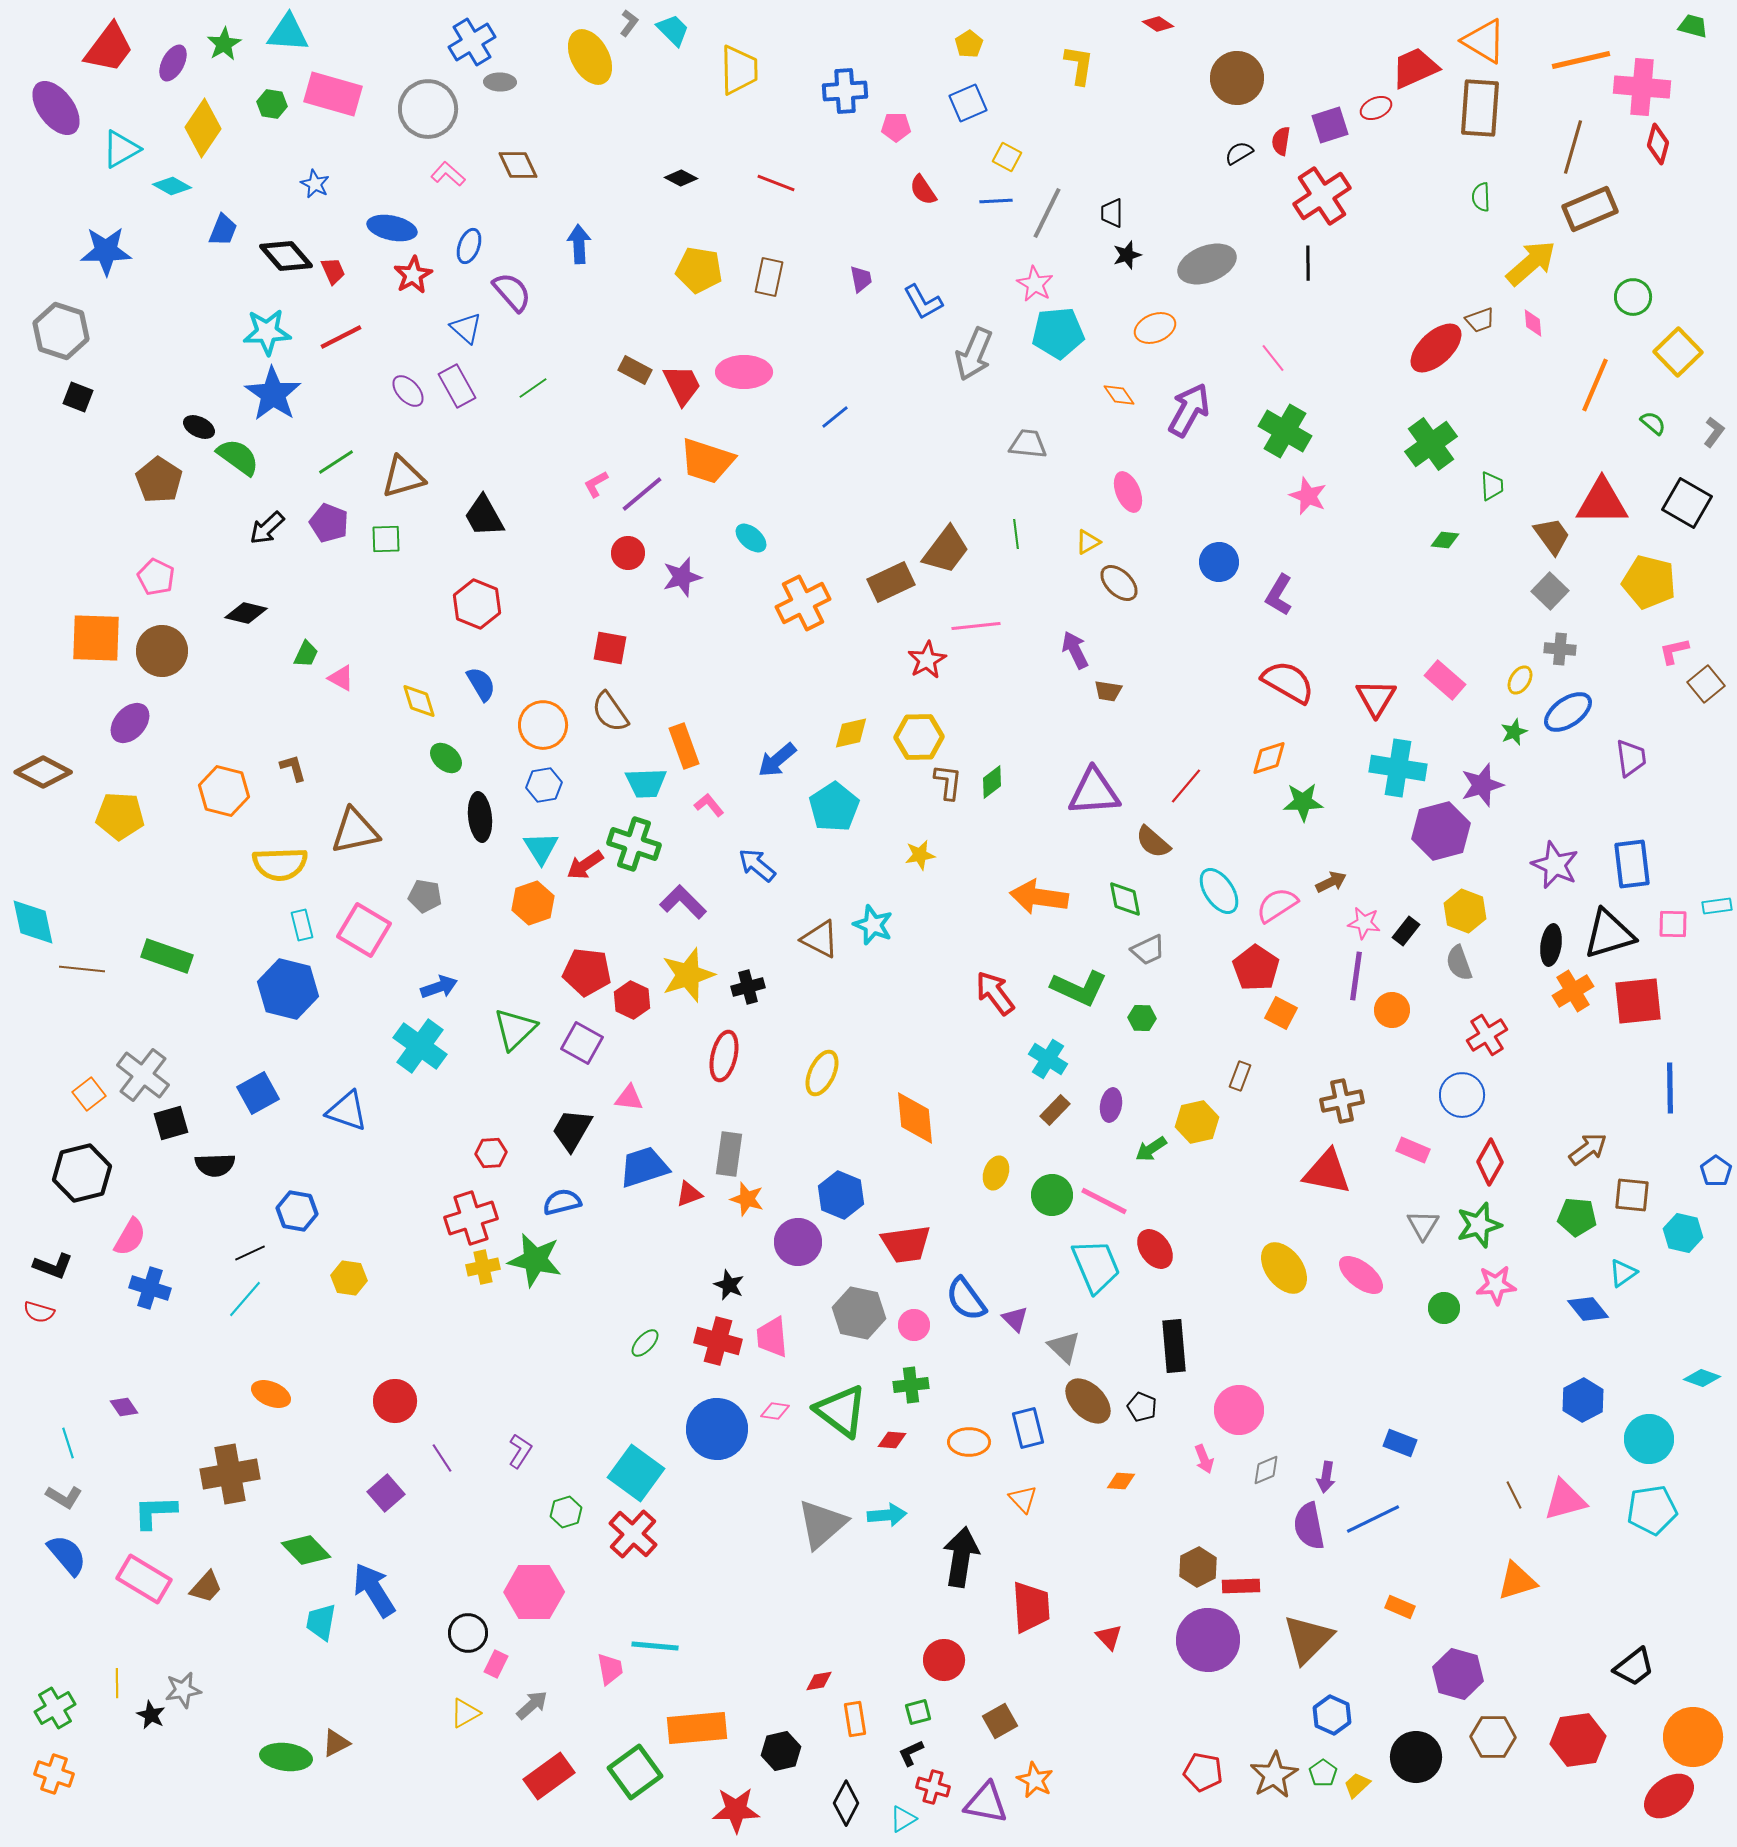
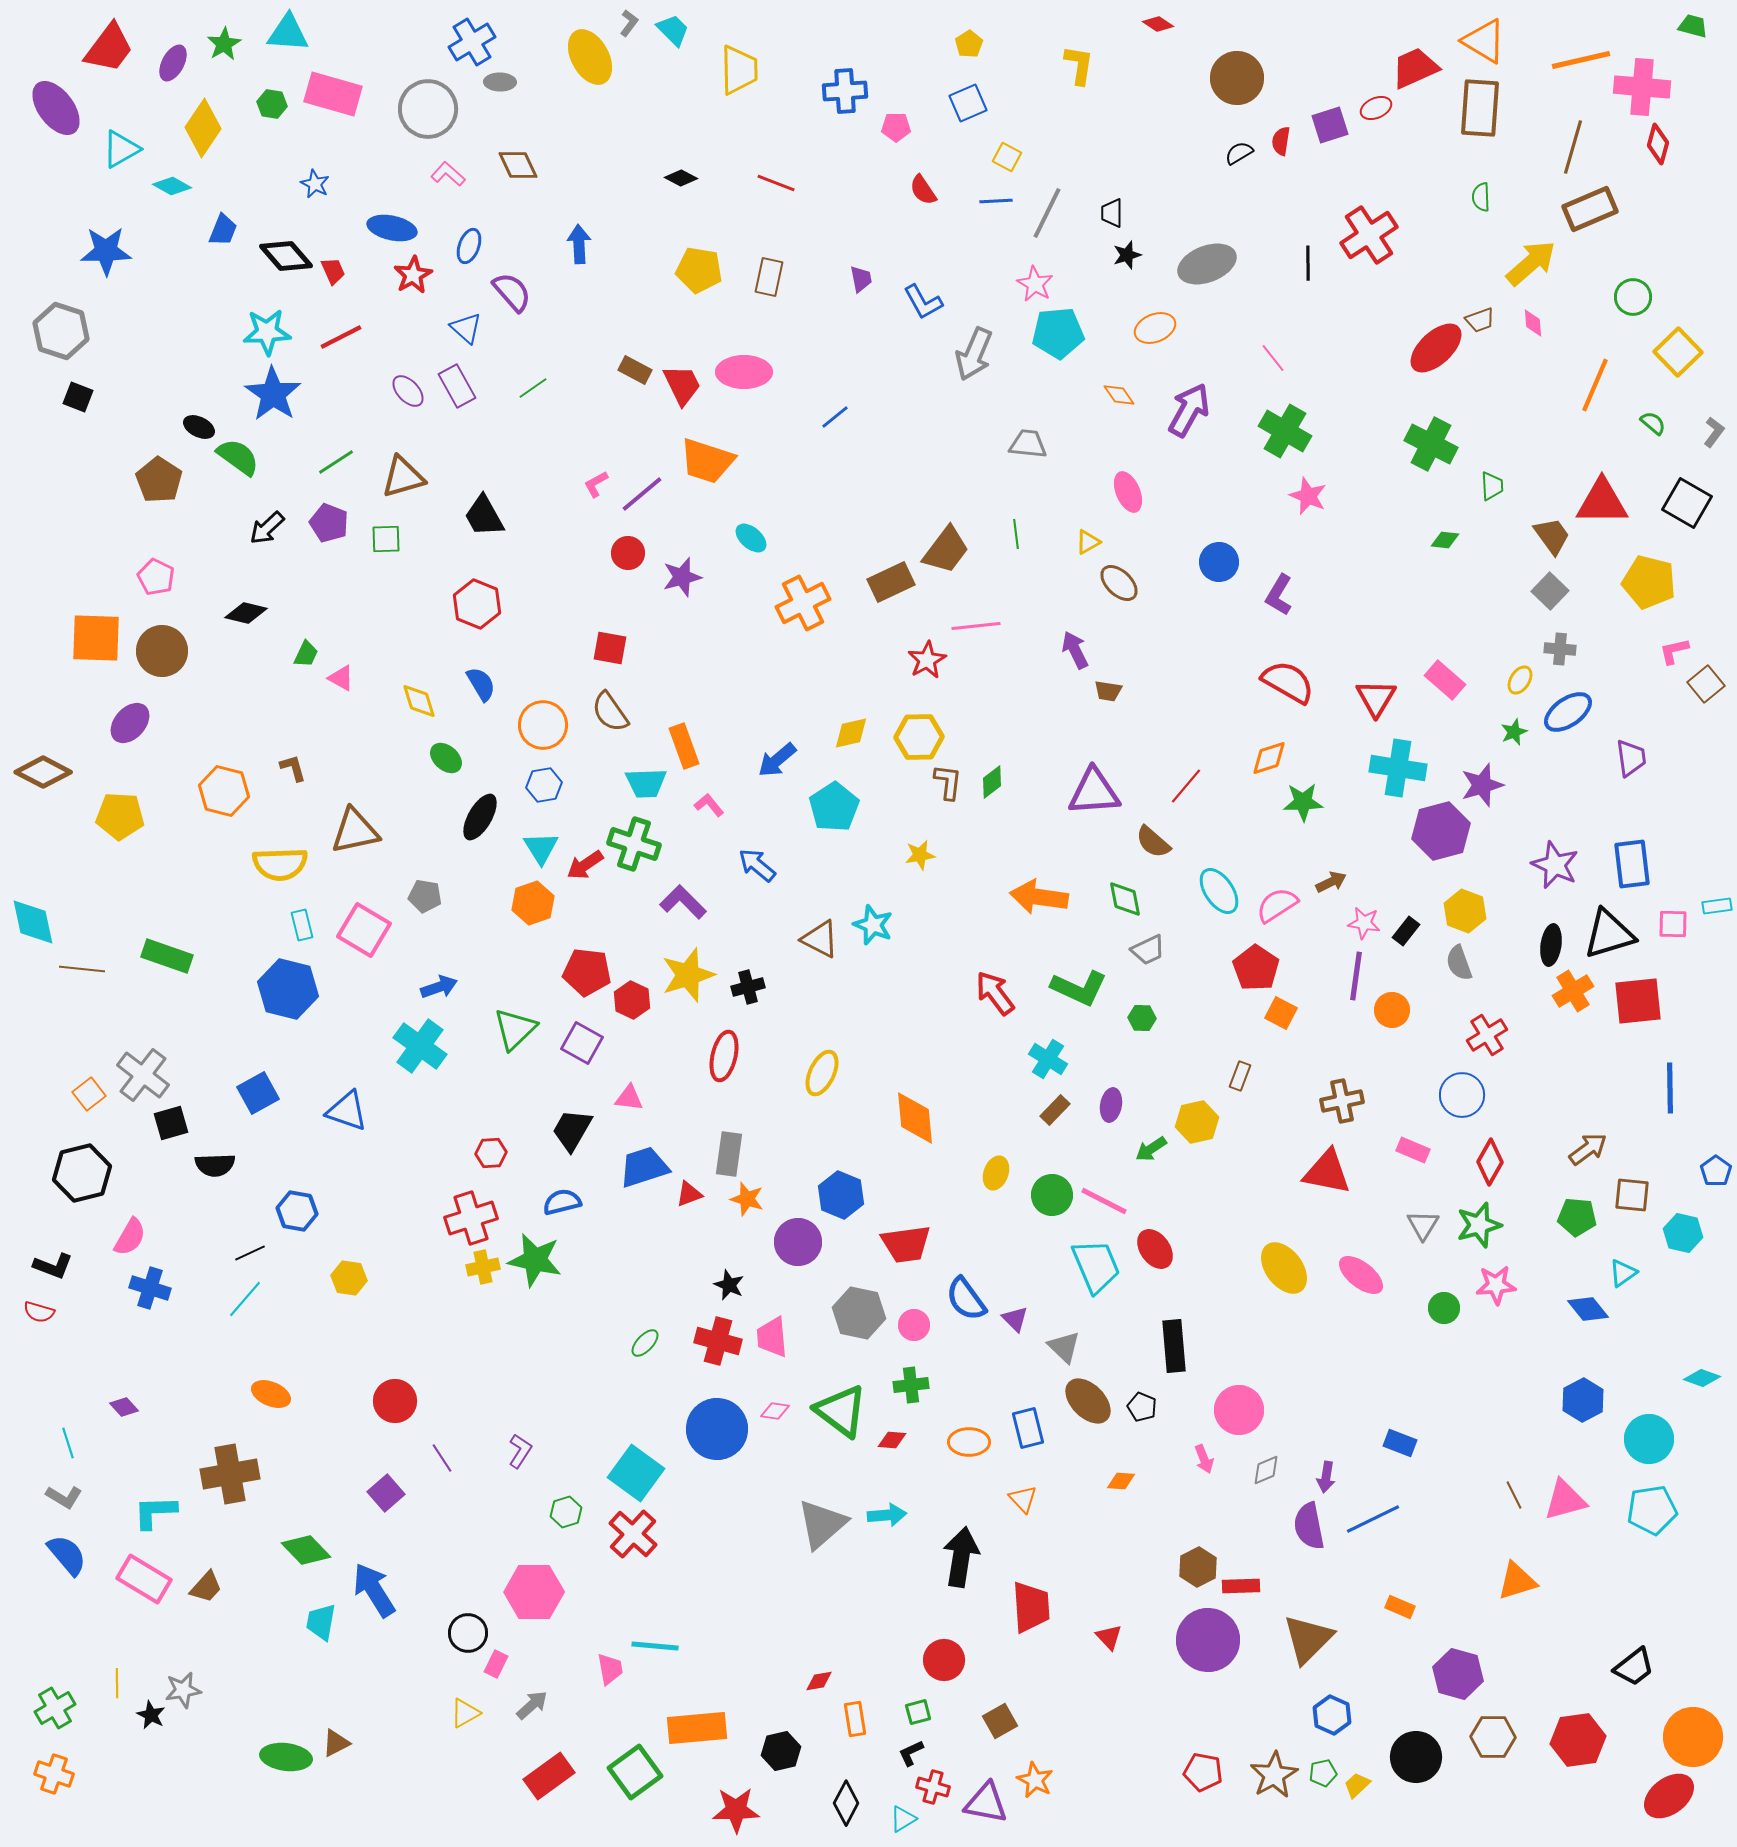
red cross at (1322, 196): moved 47 px right, 39 px down
green cross at (1431, 444): rotated 27 degrees counterclockwise
black ellipse at (480, 817): rotated 36 degrees clockwise
purple diamond at (124, 1407): rotated 8 degrees counterclockwise
green pentagon at (1323, 1773): rotated 24 degrees clockwise
